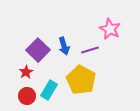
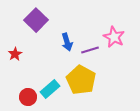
pink star: moved 4 px right, 8 px down
blue arrow: moved 3 px right, 4 px up
purple square: moved 2 px left, 30 px up
red star: moved 11 px left, 18 px up
cyan rectangle: moved 1 px right, 1 px up; rotated 18 degrees clockwise
red circle: moved 1 px right, 1 px down
